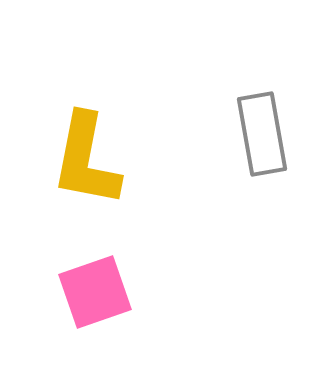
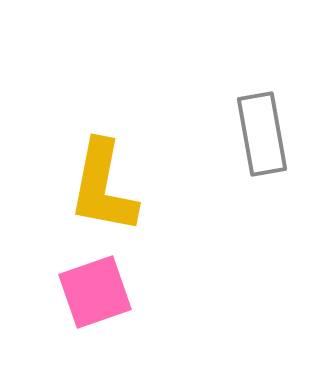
yellow L-shape: moved 17 px right, 27 px down
